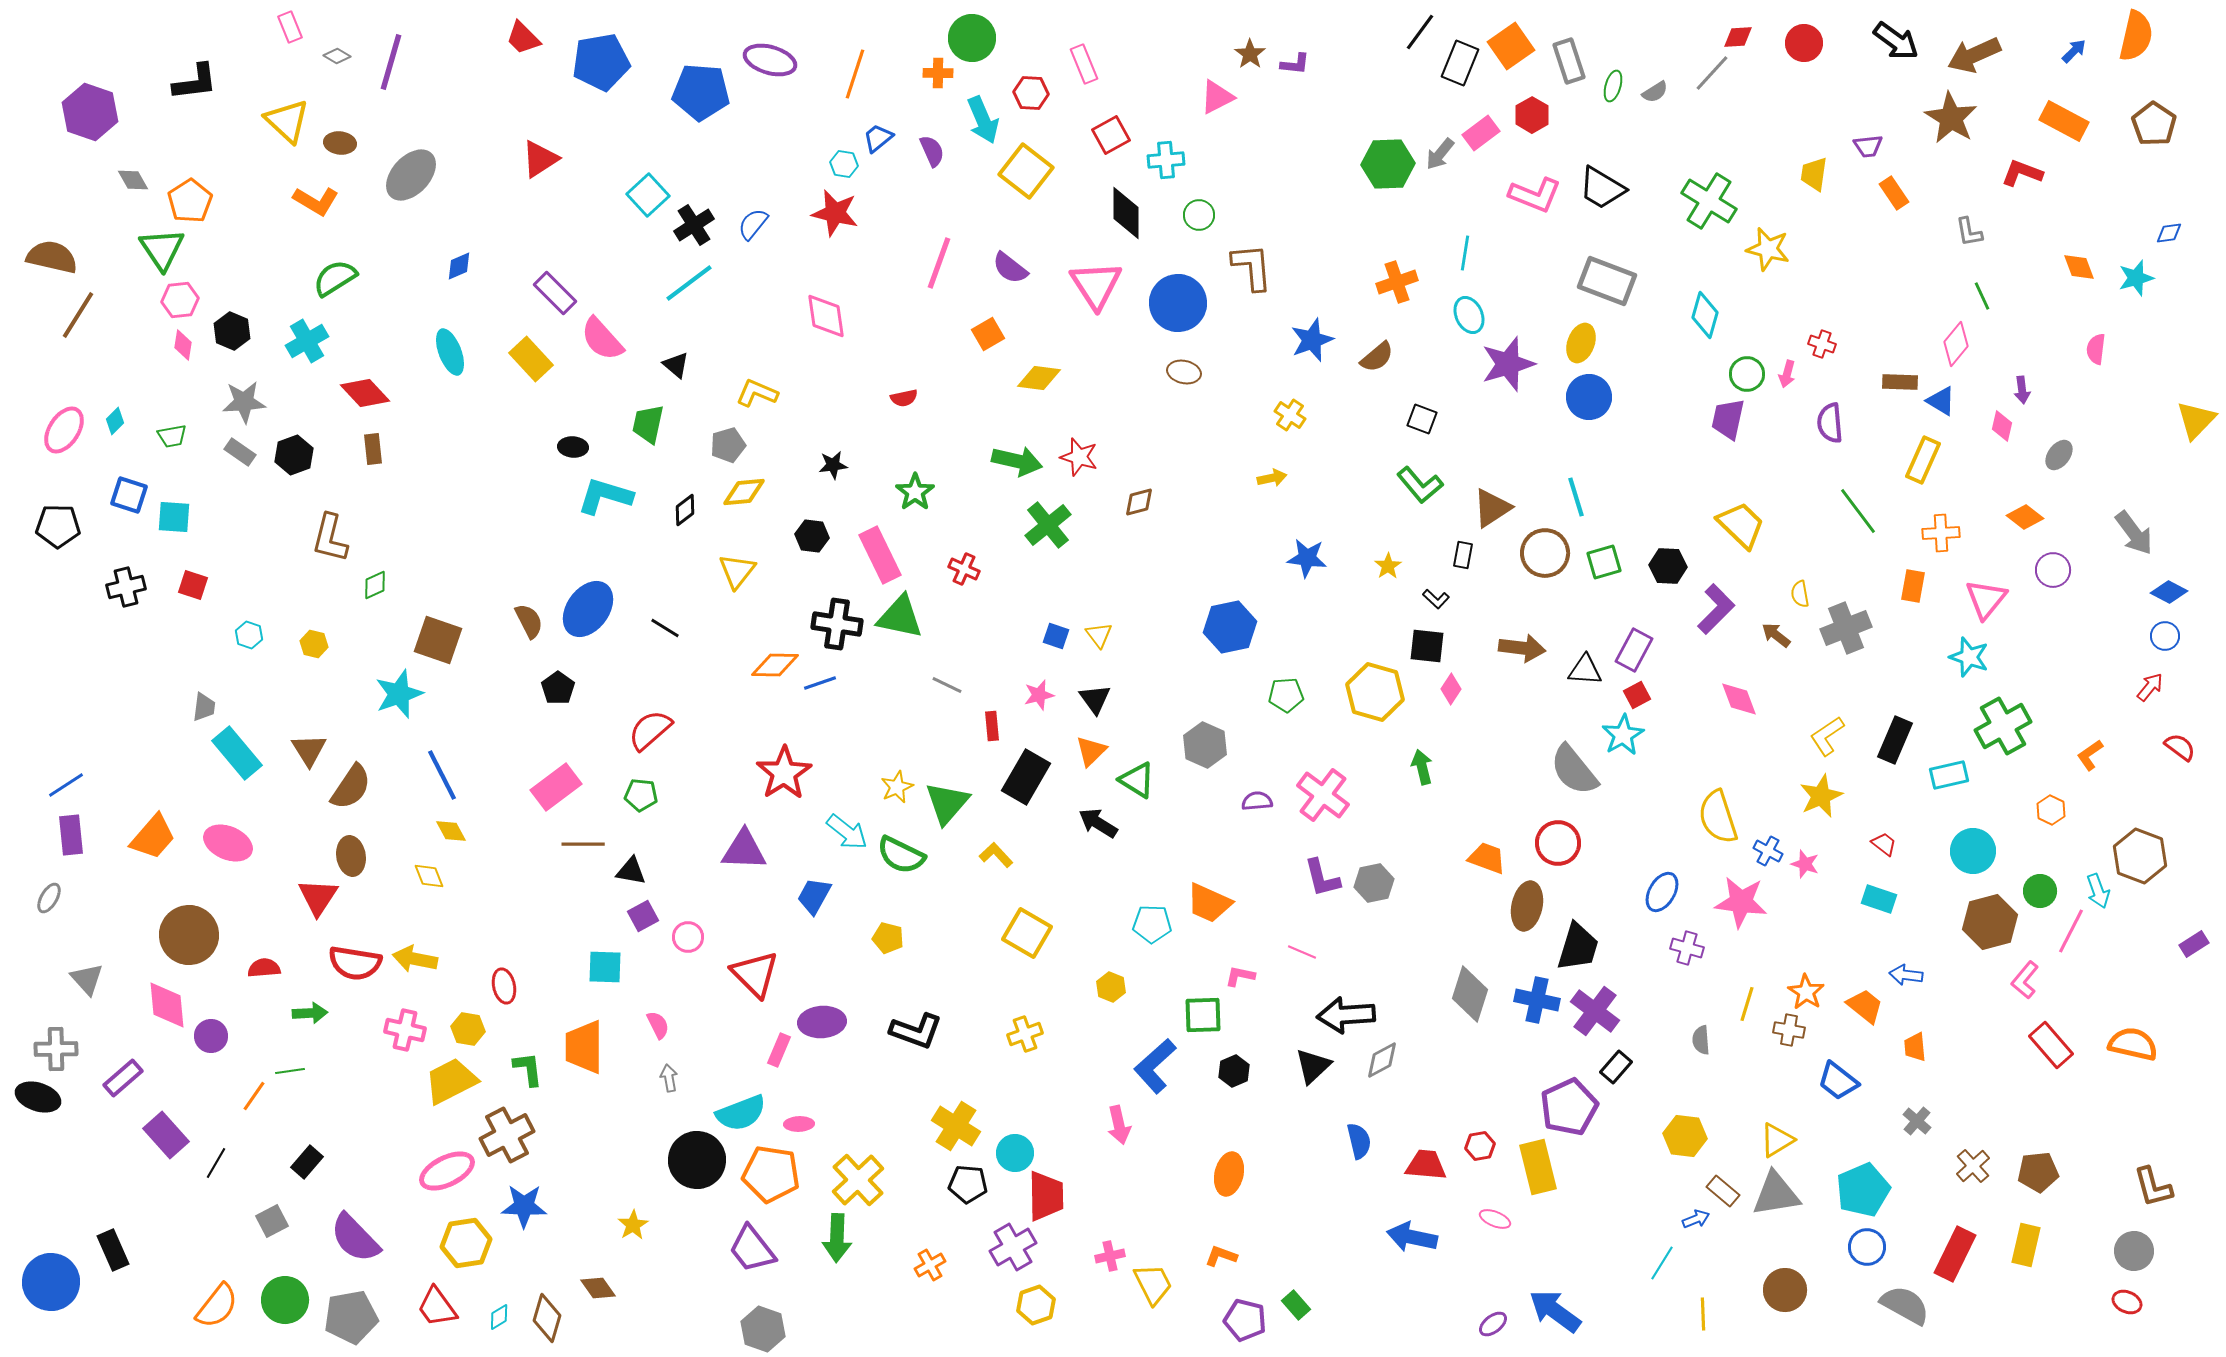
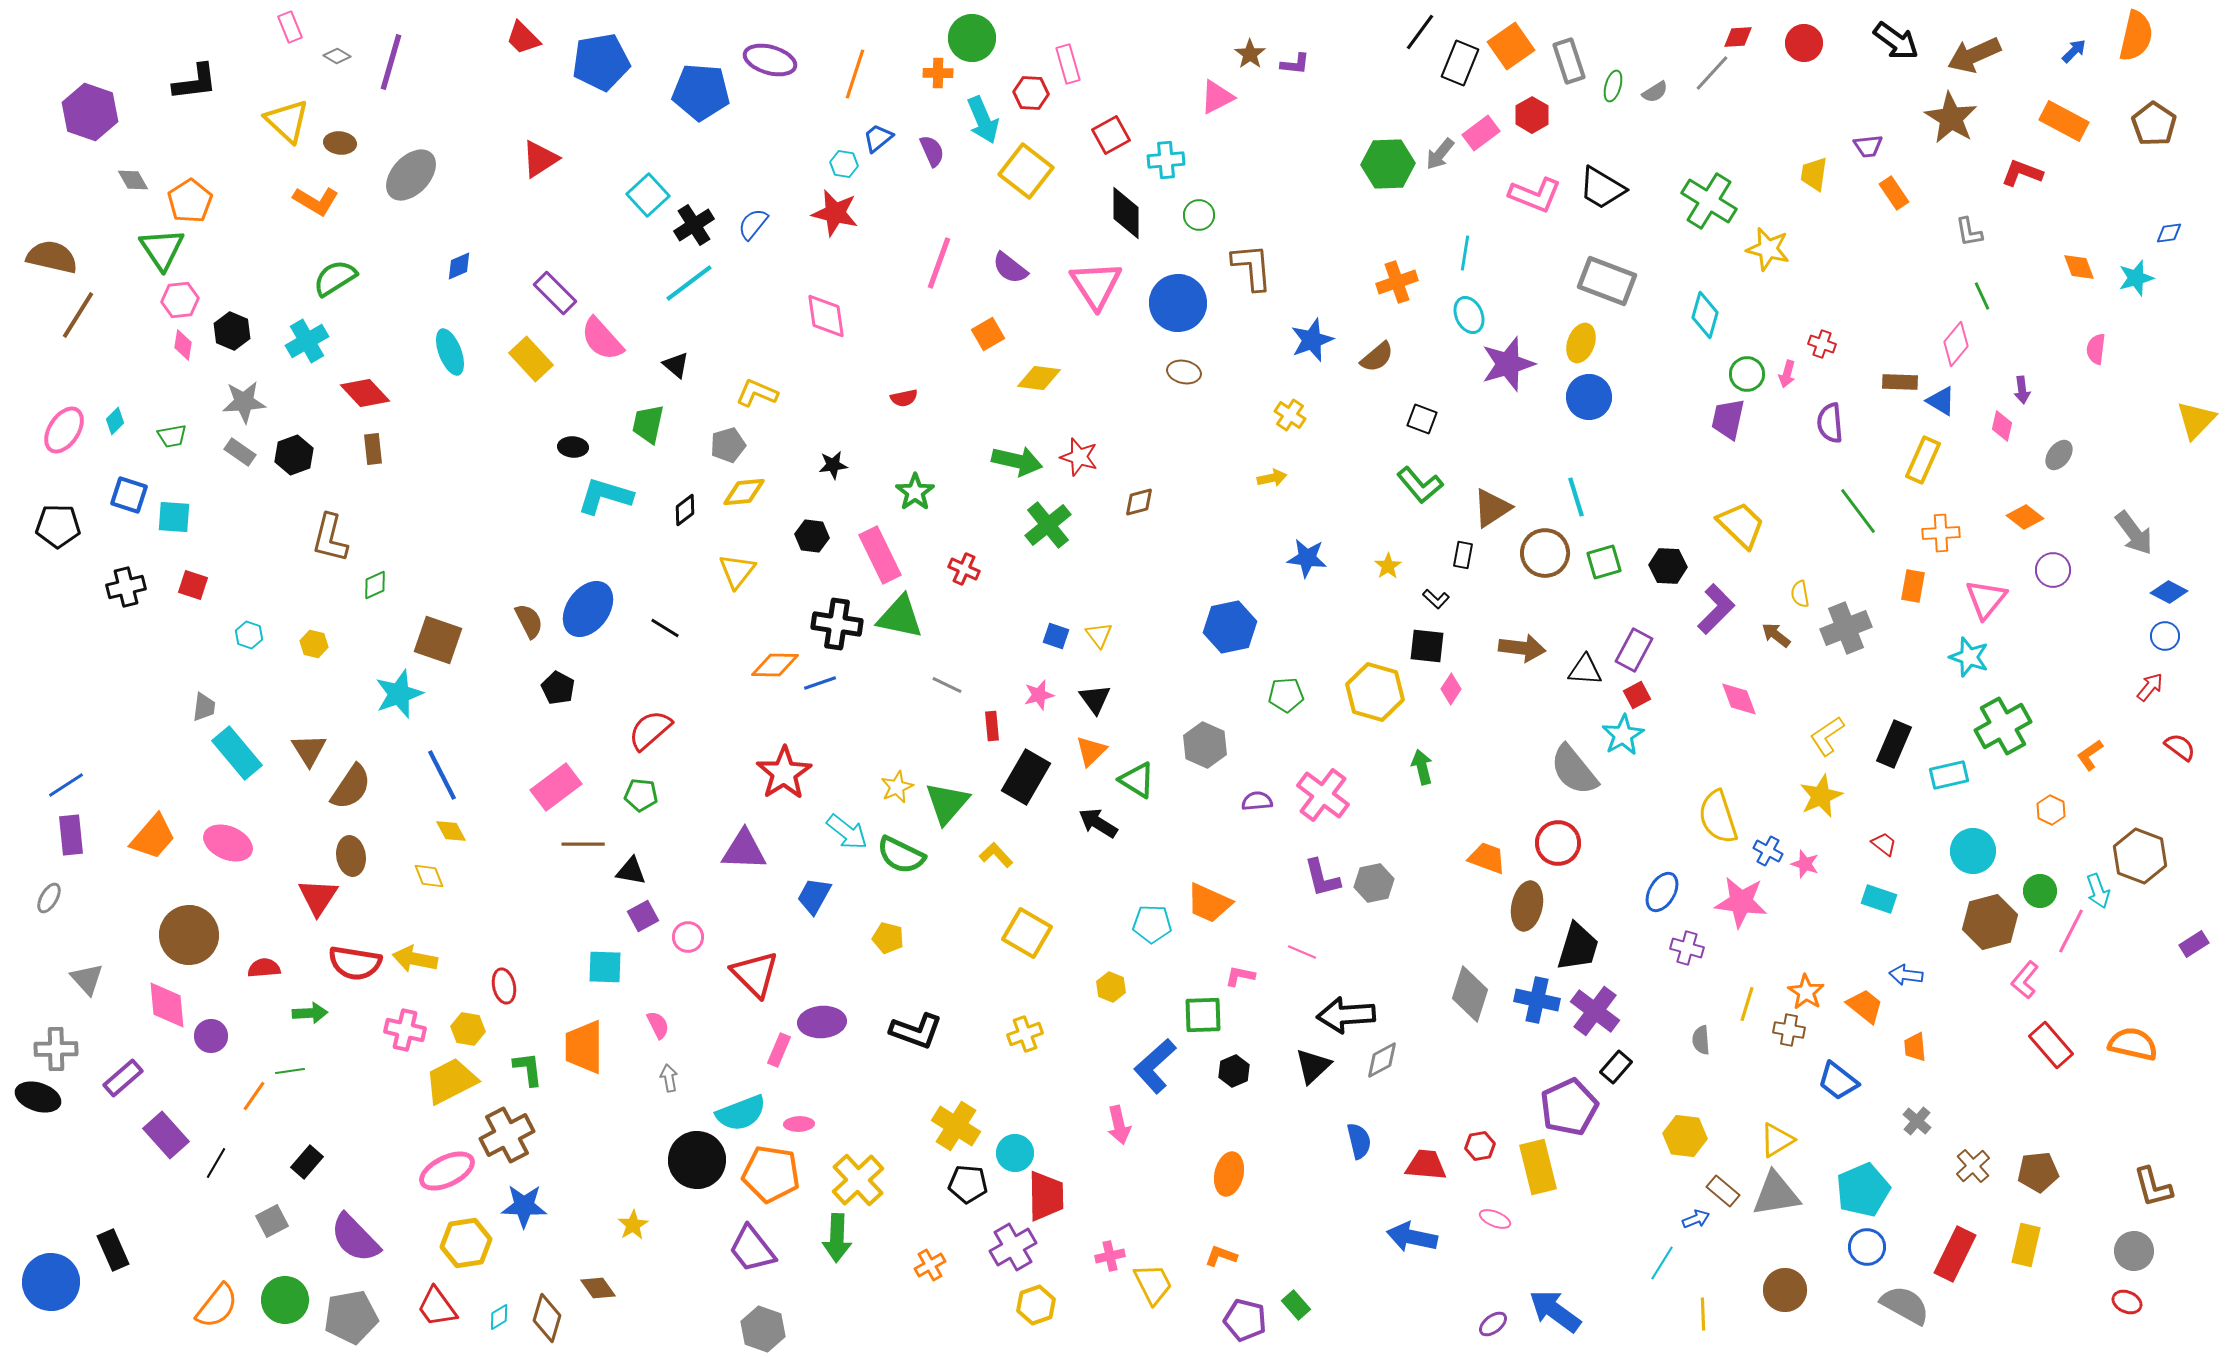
pink rectangle at (1084, 64): moved 16 px left; rotated 6 degrees clockwise
black pentagon at (558, 688): rotated 8 degrees counterclockwise
black rectangle at (1895, 740): moved 1 px left, 4 px down
